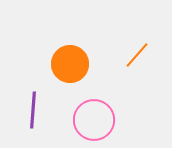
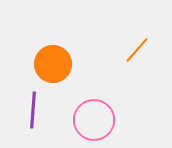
orange line: moved 5 px up
orange circle: moved 17 px left
